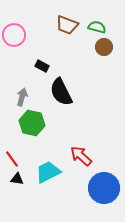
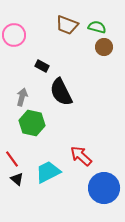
black triangle: rotated 32 degrees clockwise
